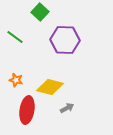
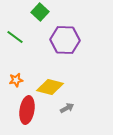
orange star: rotated 24 degrees counterclockwise
